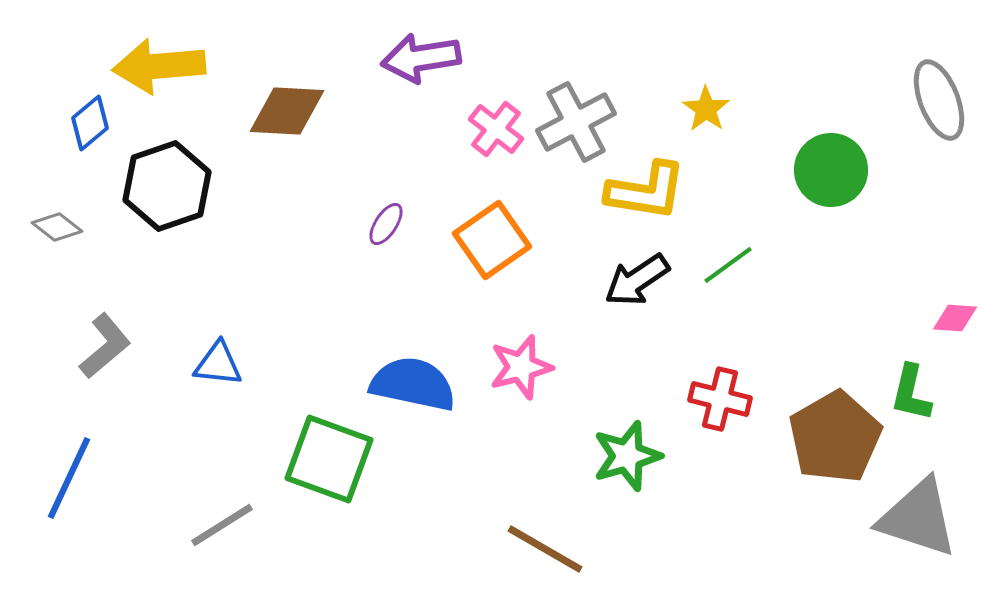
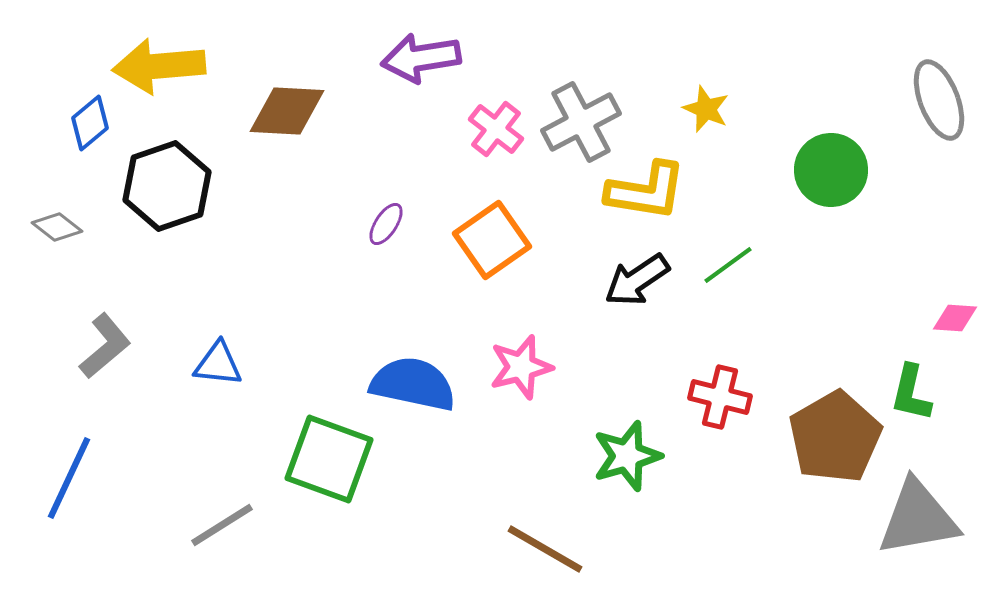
yellow star: rotated 12 degrees counterclockwise
gray cross: moved 5 px right
red cross: moved 2 px up
gray triangle: rotated 28 degrees counterclockwise
